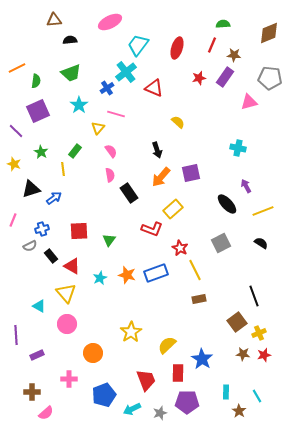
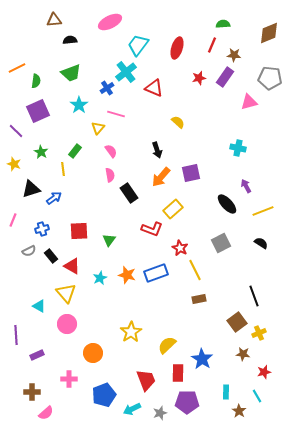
gray semicircle at (30, 246): moved 1 px left, 5 px down
red star at (264, 355): moved 17 px down
